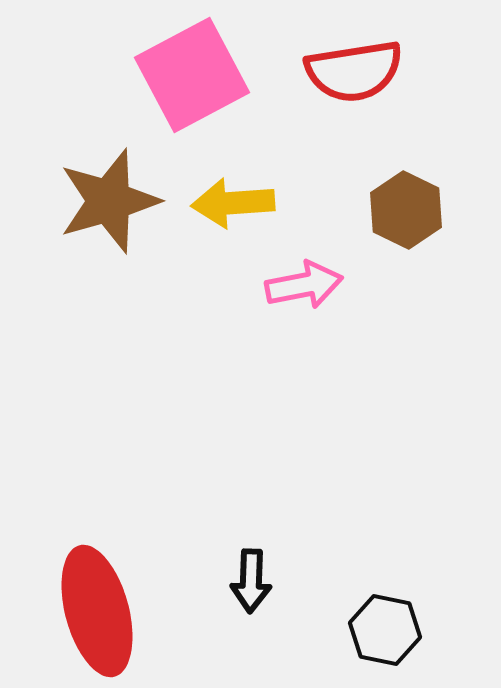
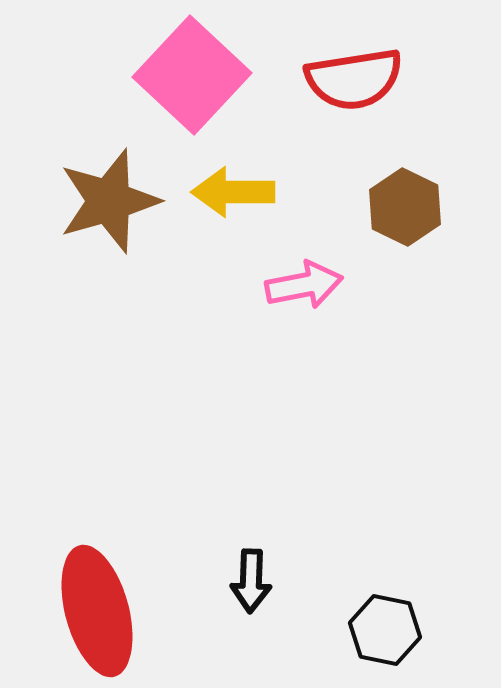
red semicircle: moved 8 px down
pink square: rotated 19 degrees counterclockwise
yellow arrow: moved 11 px up; rotated 4 degrees clockwise
brown hexagon: moved 1 px left, 3 px up
